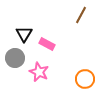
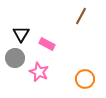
brown line: moved 1 px down
black triangle: moved 3 px left
